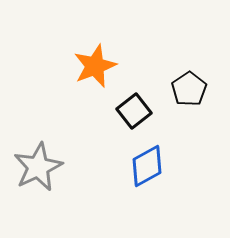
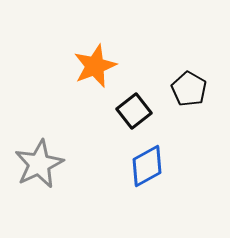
black pentagon: rotated 8 degrees counterclockwise
gray star: moved 1 px right, 3 px up
